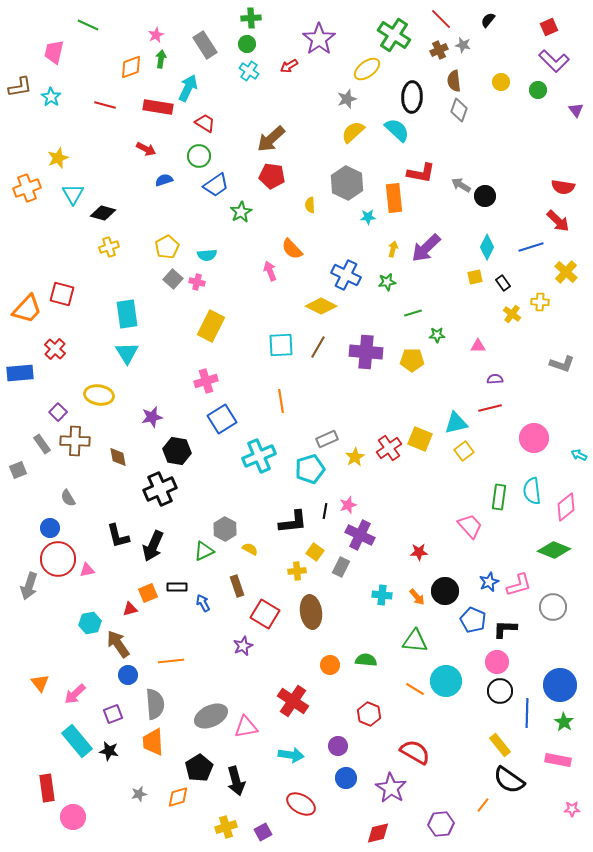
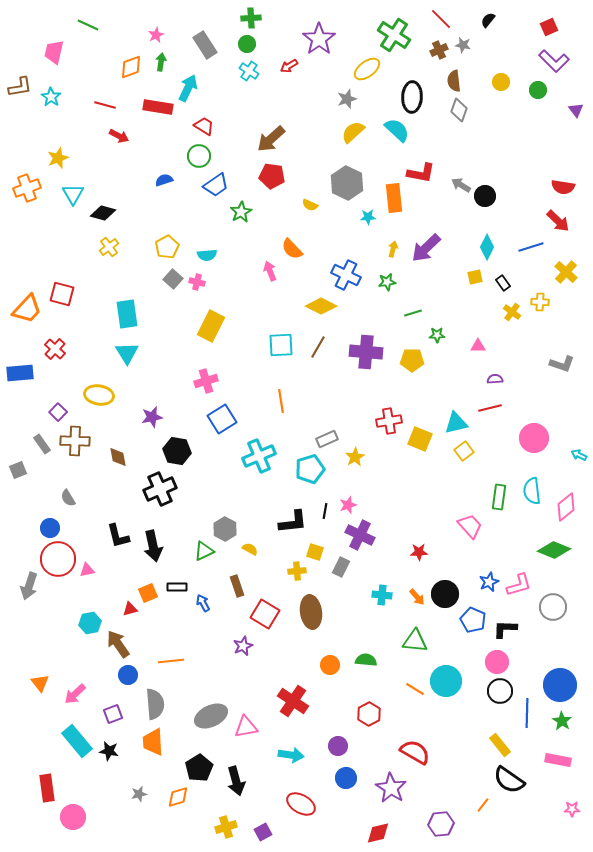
green arrow at (161, 59): moved 3 px down
red trapezoid at (205, 123): moved 1 px left, 3 px down
red arrow at (146, 149): moved 27 px left, 13 px up
yellow semicircle at (310, 205): rotated 63 degrees counterclockwise
yellow cross at (109, 247): rotated 18 degrees counterclockwise
yellow cross at (512, 314): moved 2 px up
red cross at (389, 448): moved 27 px up; rotated 25 degrees clockwise
black arrow at (153, 546): rotated 36 degrees counterclockwise
yellow square at (315, 552): rotated 18 degrees counterclockwise
black circle at (445, 591): moved 3 px down
red hexagon at (369, 714): rotated 10 degrees clockwise
green star at (564, 722): moved 2 px left, 1 px up
